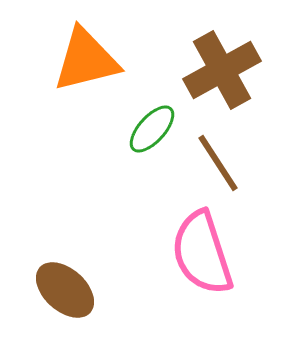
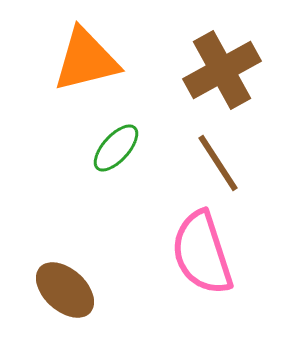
green ellipse: moved 36 px left, 19 px down
